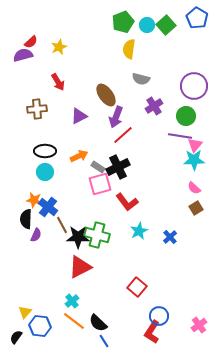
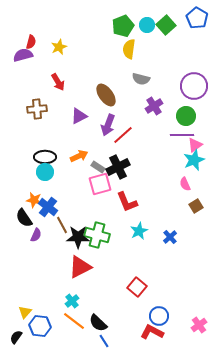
green pentagon at (123, 22): moved 4 px down
red semicircle at (31, 42): rotated 32 degrees counterclockwise
purple arrow at (116, 117): moved 8 px left, 8 px down
purple line at (180, 136): moved 2 px right, 1 px up; rotated 10 degrees counterclockwise
pink triangle at (195, 145): rotated 14 degrees clockwise
black ellipse at (45, 151): moved 6 px down
cyan star at (194, 160): rotated 20 degrees counterclockwise
pink semicircle at (194, 188): moved 9 px left, 4 px up; rotated 24 degrees clockwise
red L-shape at (127, 202): rotated 15 degrees clockwise
brown square at (196, 208): moved 2 px up
black semicircle at (26, 219): moved 2 px left, 1 px up; rotated 36 degrees counterclockwise
red L-shape at (152, 332): rotated 85 degrees clockwise
